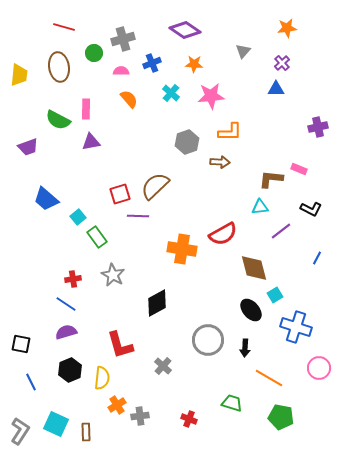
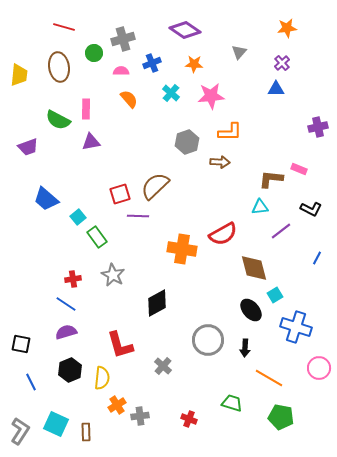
gray triangle at (243, 51): moved 4 px left, 1 px down
